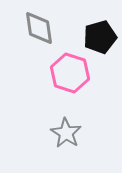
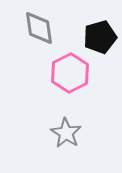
pink hexagon: rotated 15 degrees clockwise
